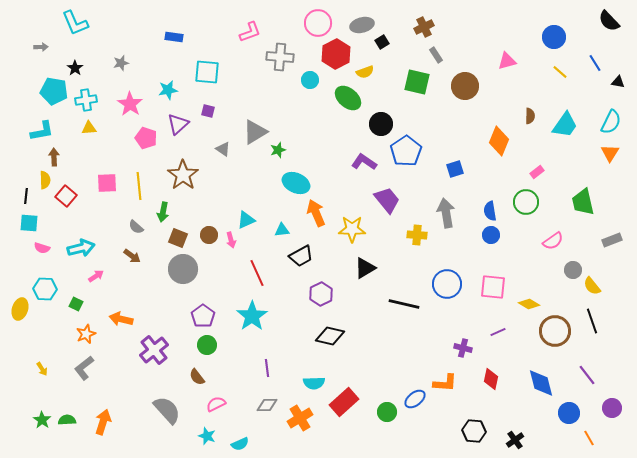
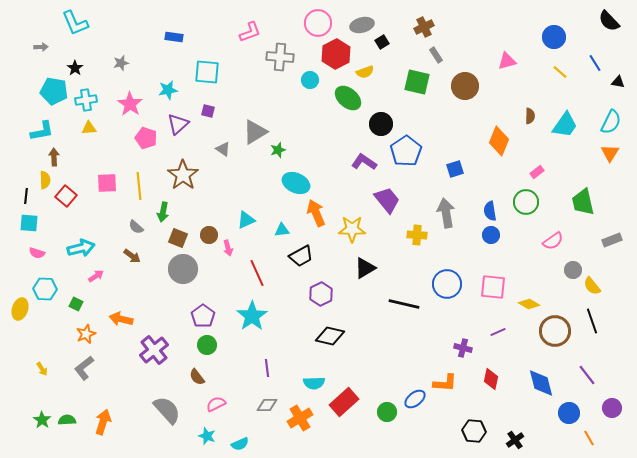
pink arrow at (231, 240): moved 3 px left, 8 px down
pink semicircle at (42, 248): moved 5 px left, 5 px down
